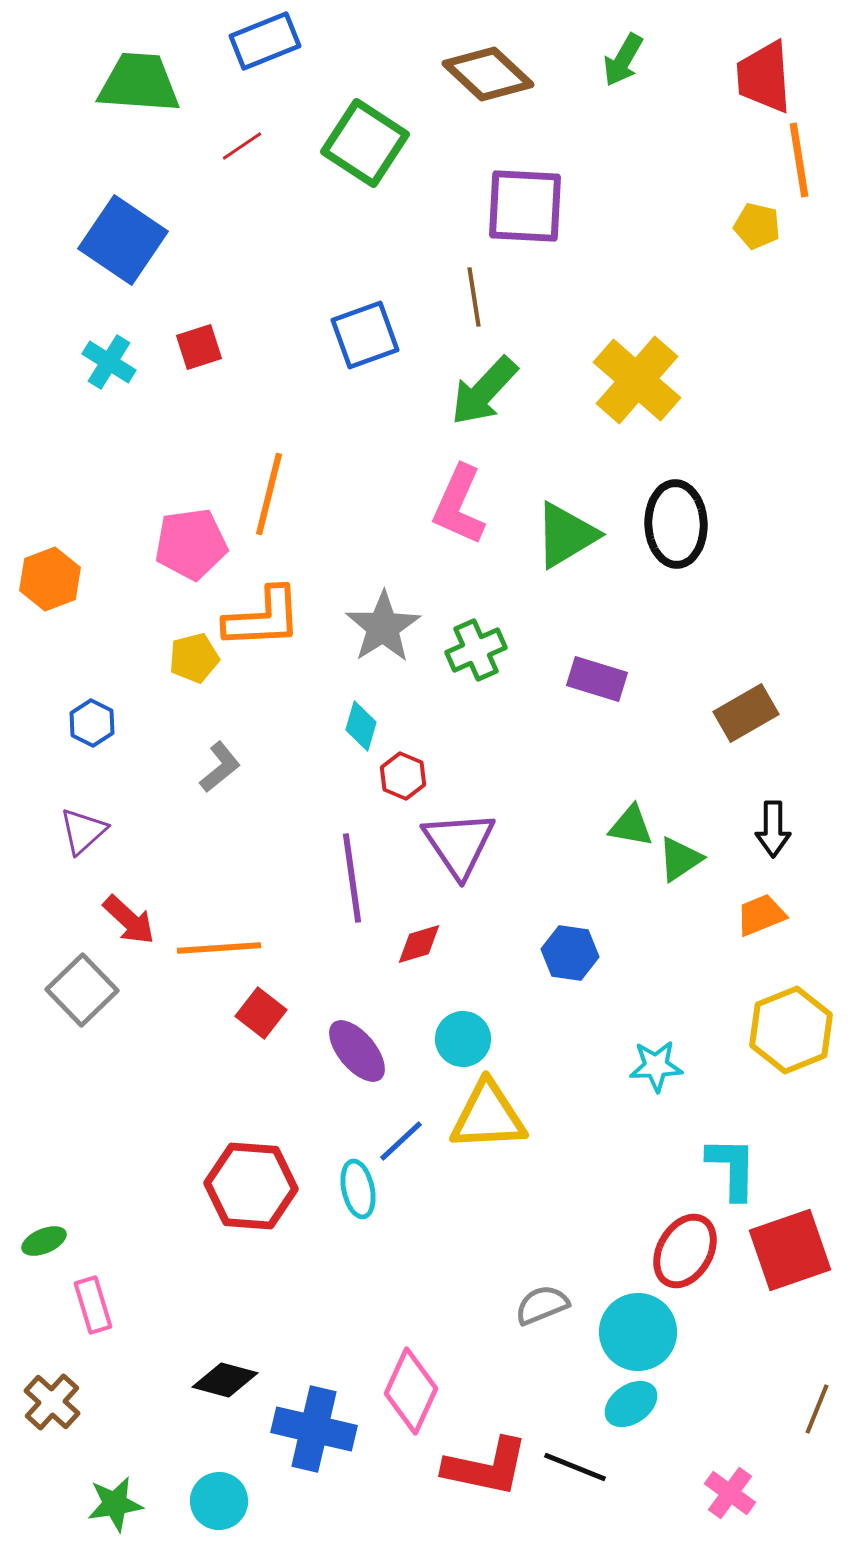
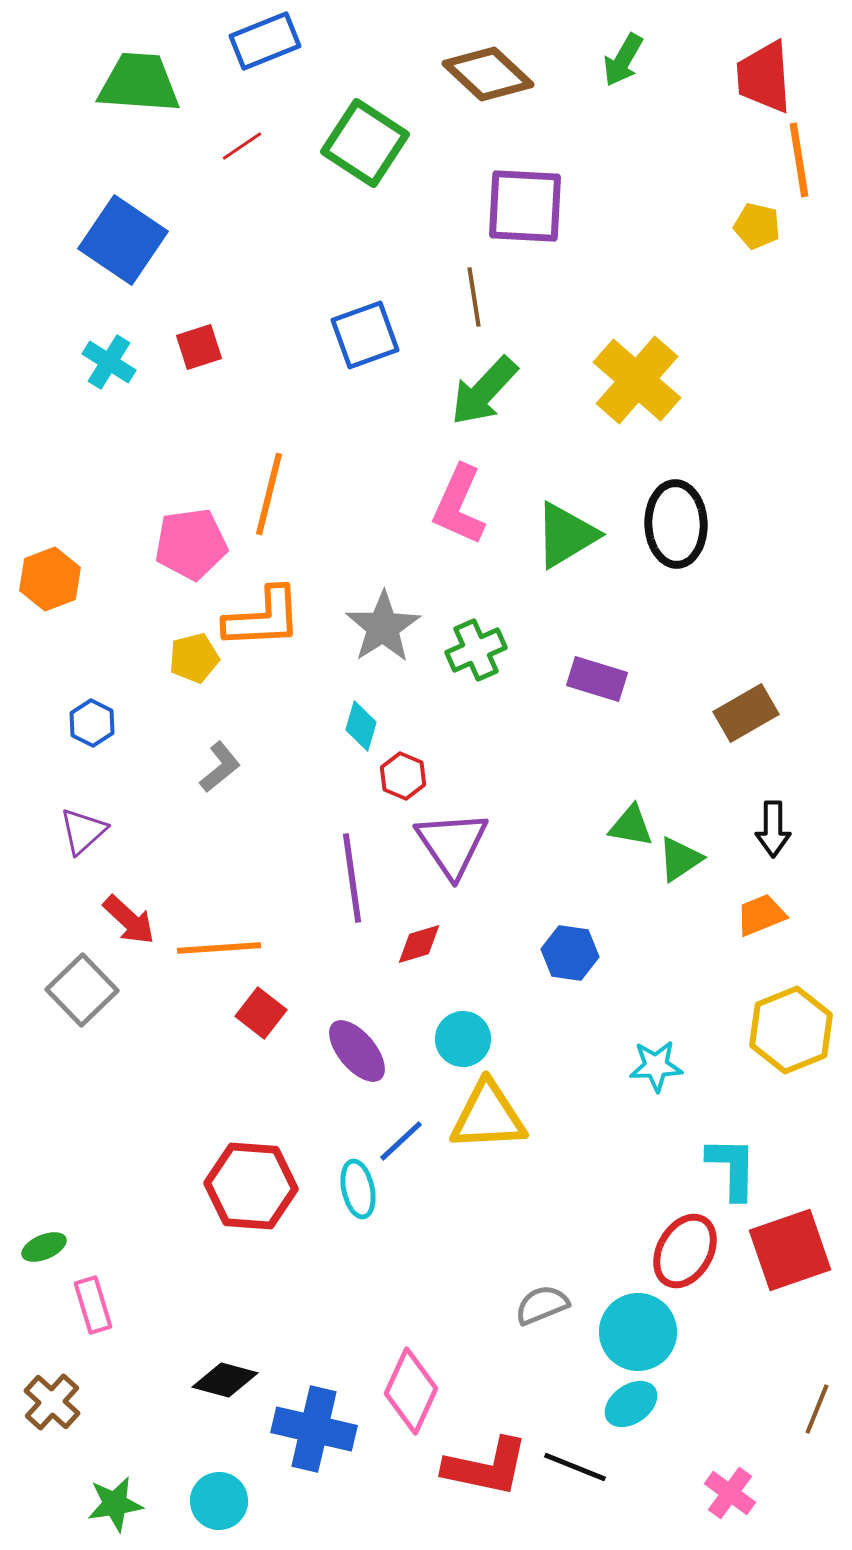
purple triangle at (459, 844): moved 7 px left
green ellipse at (44, 1241): moved 6 px down
